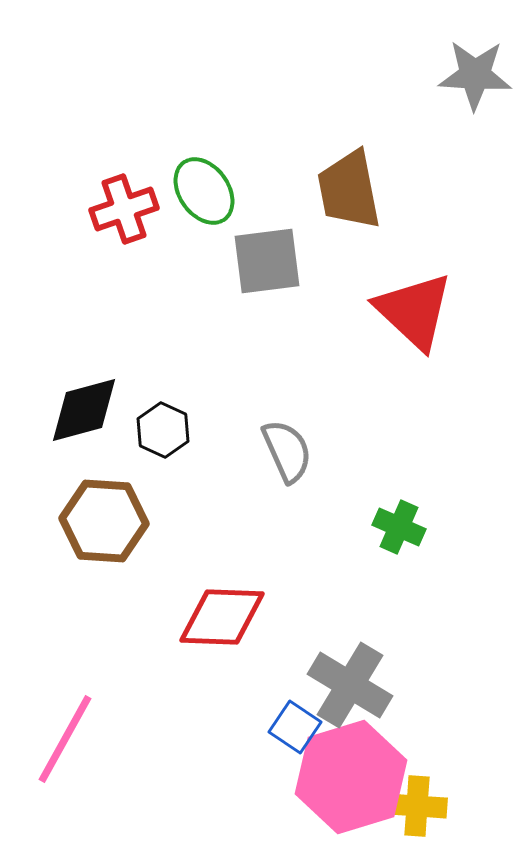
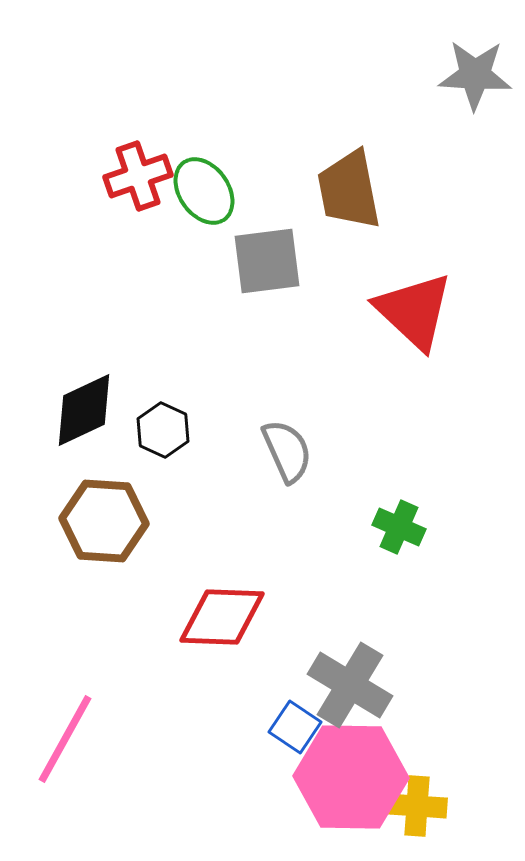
red cross: moved 14 px right, 33 px up
black diamond: rotated 10 degrees counterclockwise
pink hexagon: rotated 18 degrees clockwise
